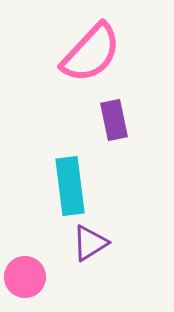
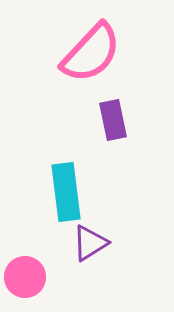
purple rectangle: moved 1 px left
cyan rectangle: moved 4 px left, 6 px down
